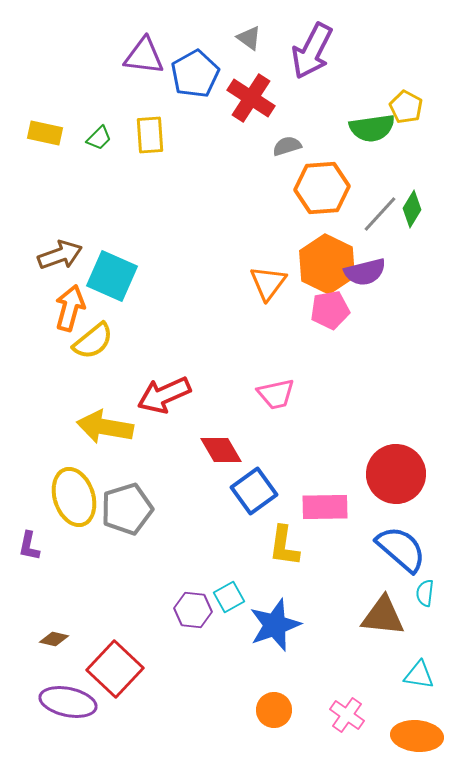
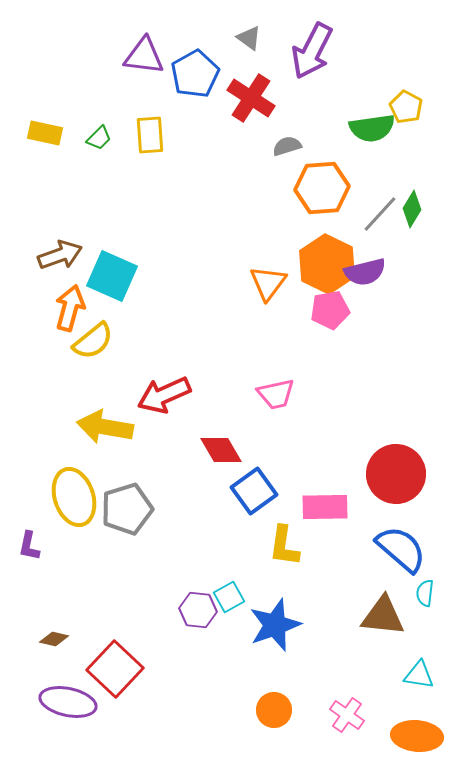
purple hexagon at (193, 610): moved 5 px right
